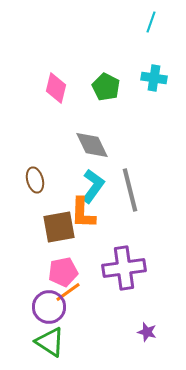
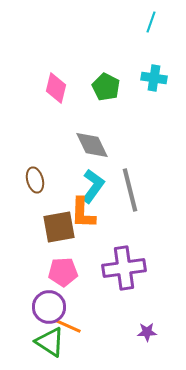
pink pentagon: rotated 8 degrees clockwise
orange line: moved 34 px down; rotated 60 degrees clockwise
purple star: rotated 18 degrees counterclockwise
